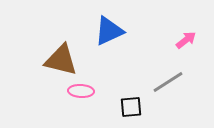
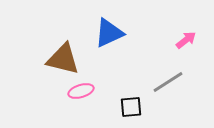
blue triangle: moved 2 px down
brown triangle: moved 2 px right, 1 px up
pink ellipse: rotated 20 degrees counterclockwise
